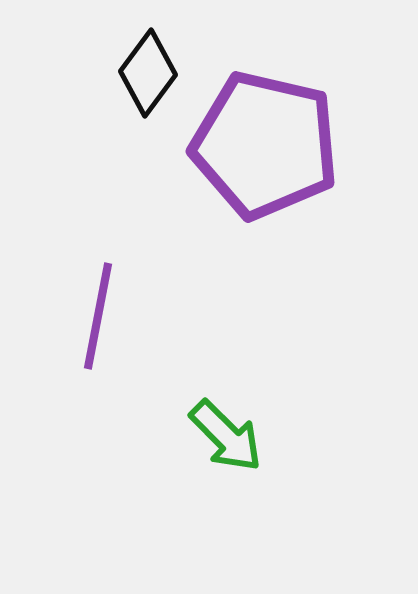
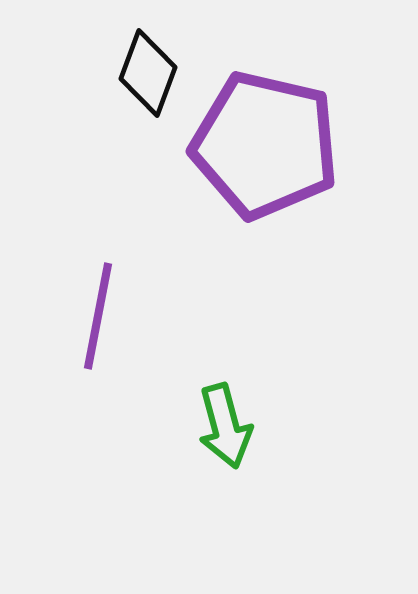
black diamond: rotated 16 degrees counterclockwise
green arrow: moved 1 px left, 10 px up; rotated 30 degrees clockwise
